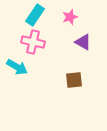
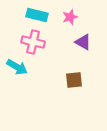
cyan rectangle: moved 2 px right; rotated 70 degrees clockwise
